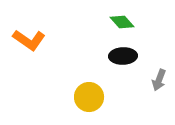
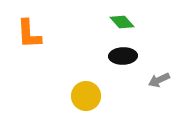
orange L-shape: moved 6 px up; rotated 52 degrees clockwise
gray arrow: rotated 45 degrees clockwise
yellow circle: moved 3 px left, 1 px up
